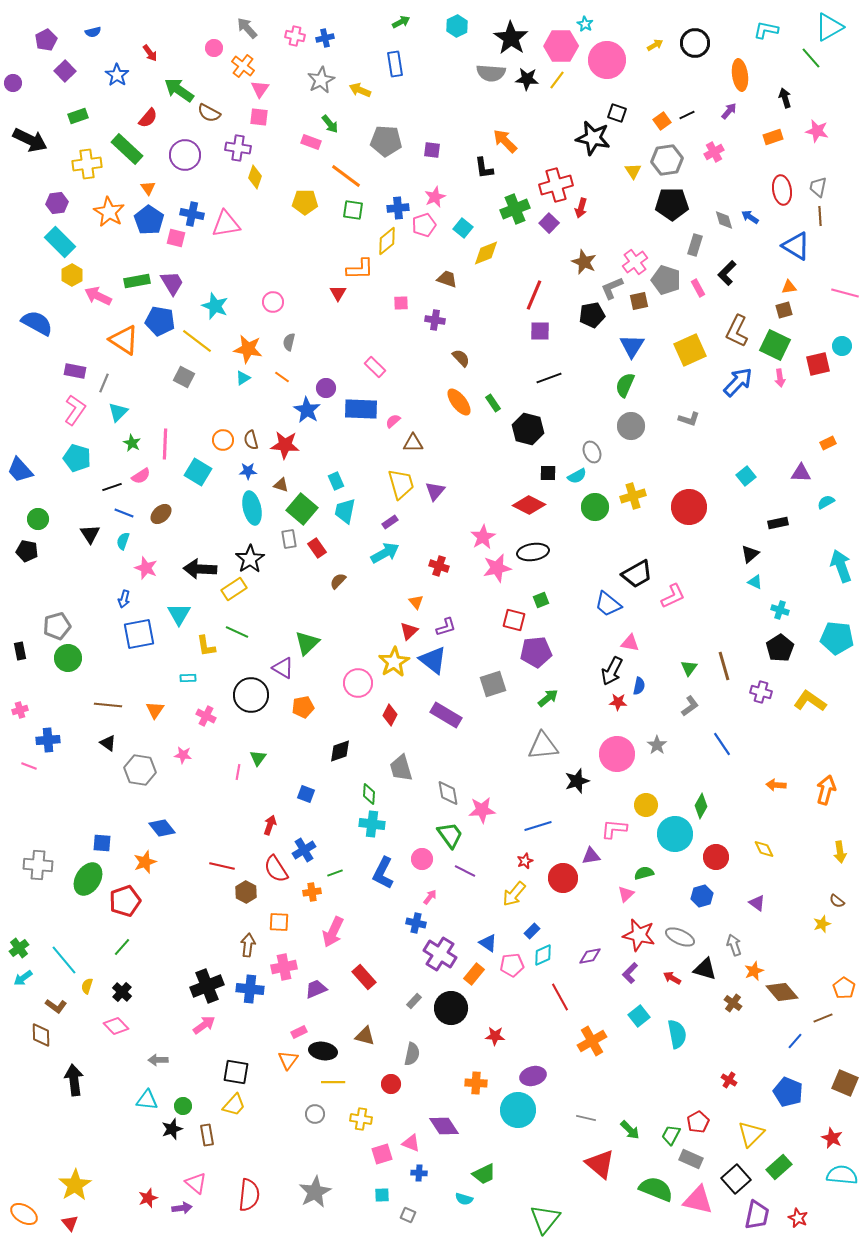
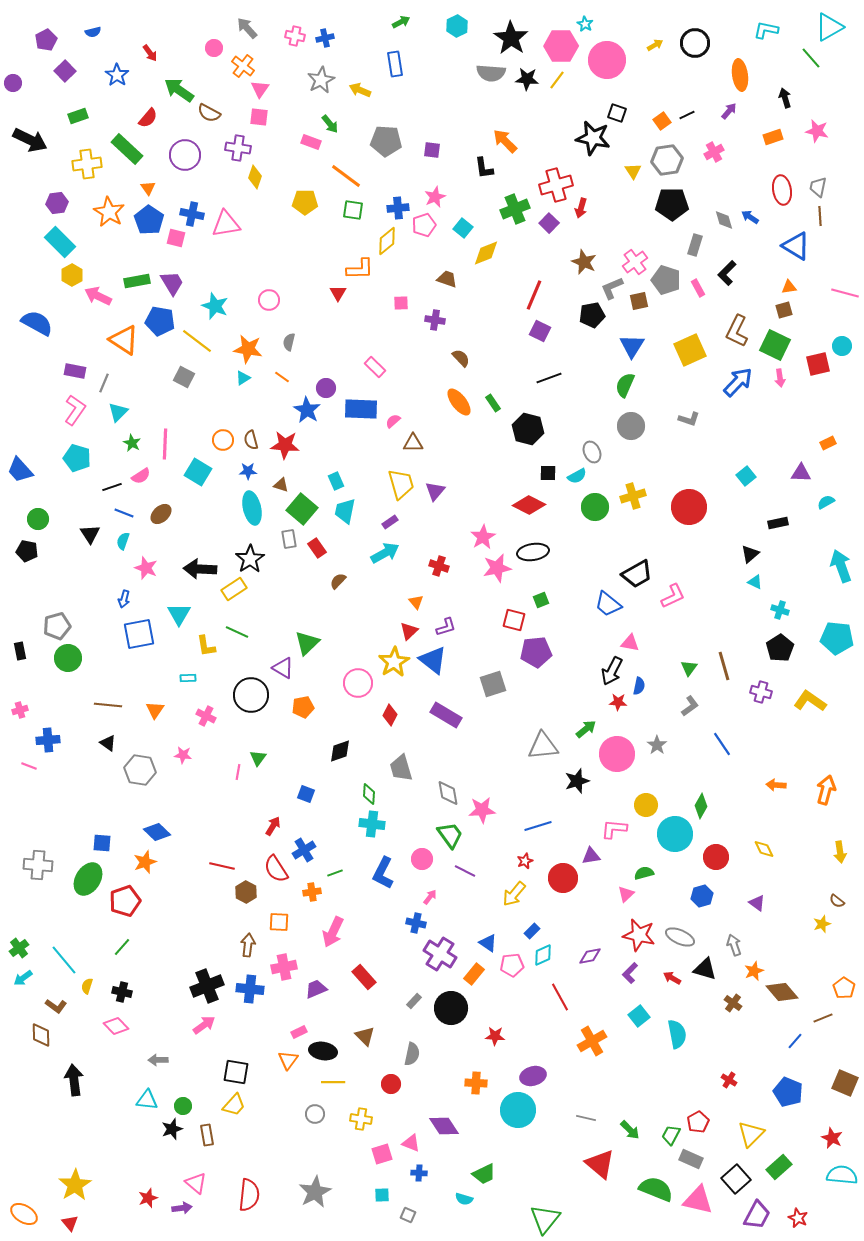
pink circle at (273, 302): moved 4 px left, 2 px up
purple square at (540, 331): rotated 25 degrees clockwise
green arrow at (548, 698): moved 38 px right, 31 px down
red arrow at (270, 825): moved 3 px right, 1 px down; rotated 12 degrees clockwise
blue diamond at (162, 828): moved 5 px left, 4 px down; rotated 8 degrees counterclockwise
black cross at (122, 992): rotated 30 degrees counterclockwise
brown triangle at (365, 1036): rotated 30 degrees clockwise
purple trapezoid at (757, 1215): rotated 16 degrees clockwise
